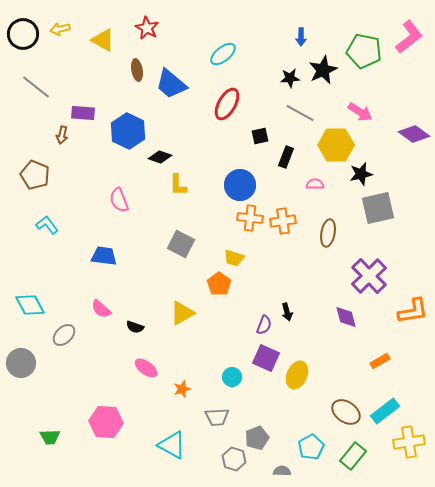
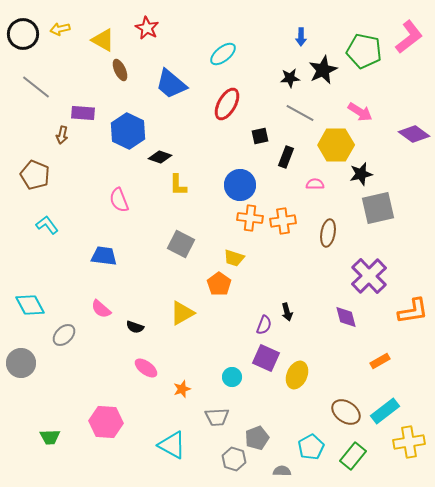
brown ellipse at (137, 70): moved 17 px left; rotated 15 degrees counterclockwise
